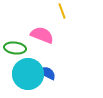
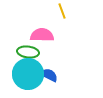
pink semicircle: rotated 20 degrees counterclockwise
green ellipse: moved 13 px right, 4 px down
blue semicircle: moved 2 px right, 2 px down
